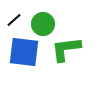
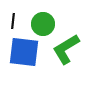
black line: moved 1 px left, 1 px down; rotated 42 degrees counterclockwise
green L-shape: rotated 24 degrees counterclockwise
